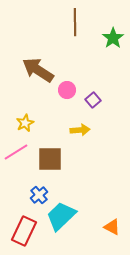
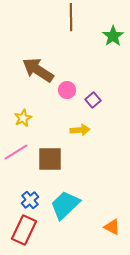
brown line: moved 4 px left, 5 px up
green star: moved 2 px up
yellow star: moved 2 px left, 5 px up
blue cross: moved 9 px left, 5 px down
cyan trapezoid: moved 4 px right, 11 px up
red rectangle: moved 1 px up
